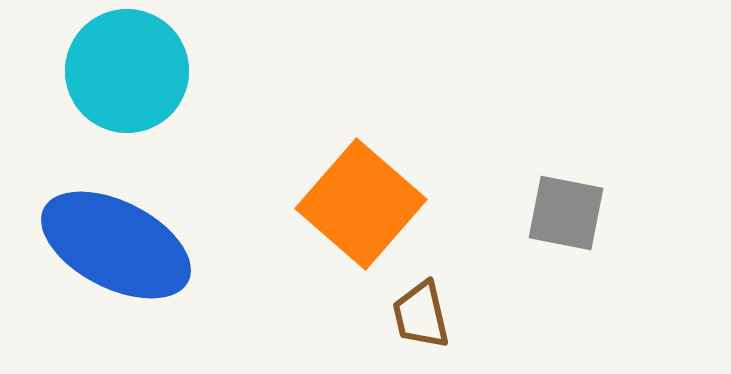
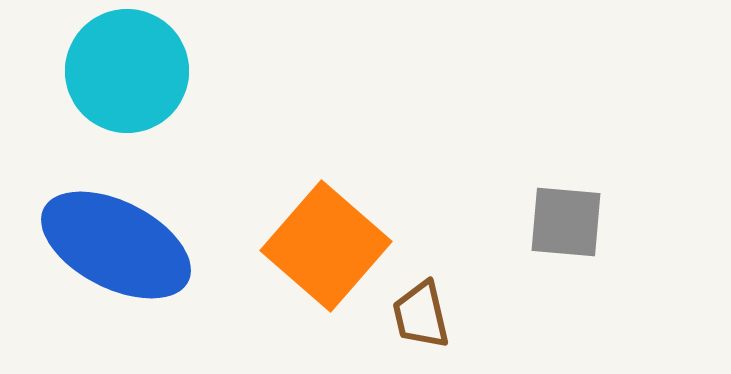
orange square: moved 35 px left, 42 px down
gray square: moved 9 px down; rotated 6 degrees counterclockwise
